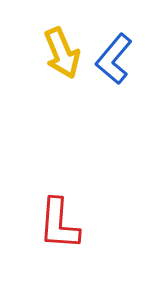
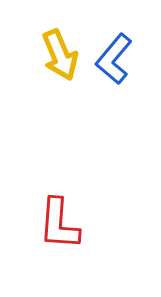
yellow arrow: moved 2 px left, 2 px down
